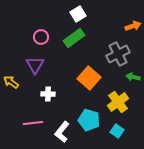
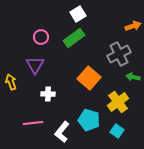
gray cross: moved 1 px right
yellow arrow: rotated 35 degrees clockwise
